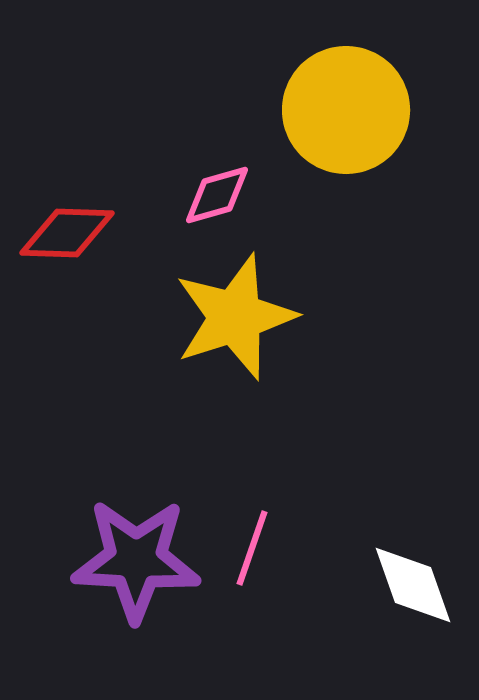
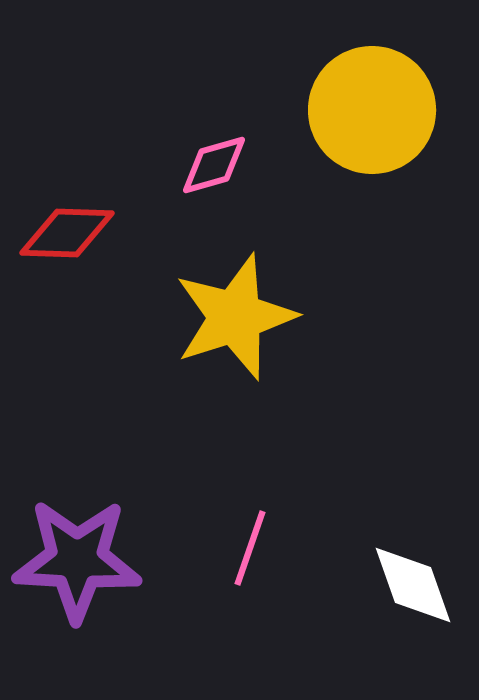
yellow circle: moved 26 px right
pink diamond: moved 3 px left, 30 px up
pink line: moved 2 px left
purple star: moved 59 px left
